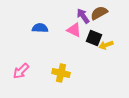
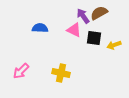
black square: rotated 14 degrees counterclockwise
yellow arrow: moved 8 px right
